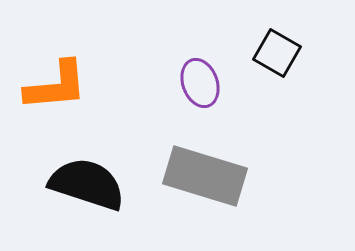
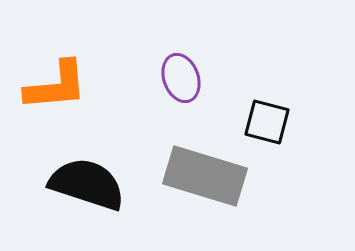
black square: moved 10 px left, 69 px down; rotated 15 degrees counterclockwise
purple ellipse: moved 19 px left, 5 px up
